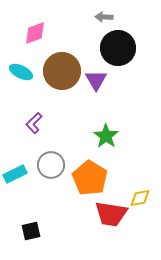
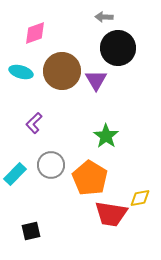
cyan ellipse: rotated 10 degrees counterclockwise
cyan rectangle: rotated 20 degrees counterclockwise
